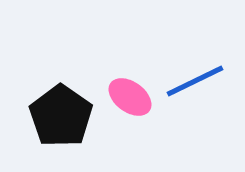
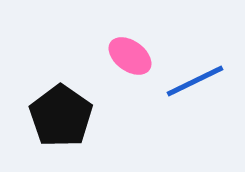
pink ellipse: moved 41 px up
